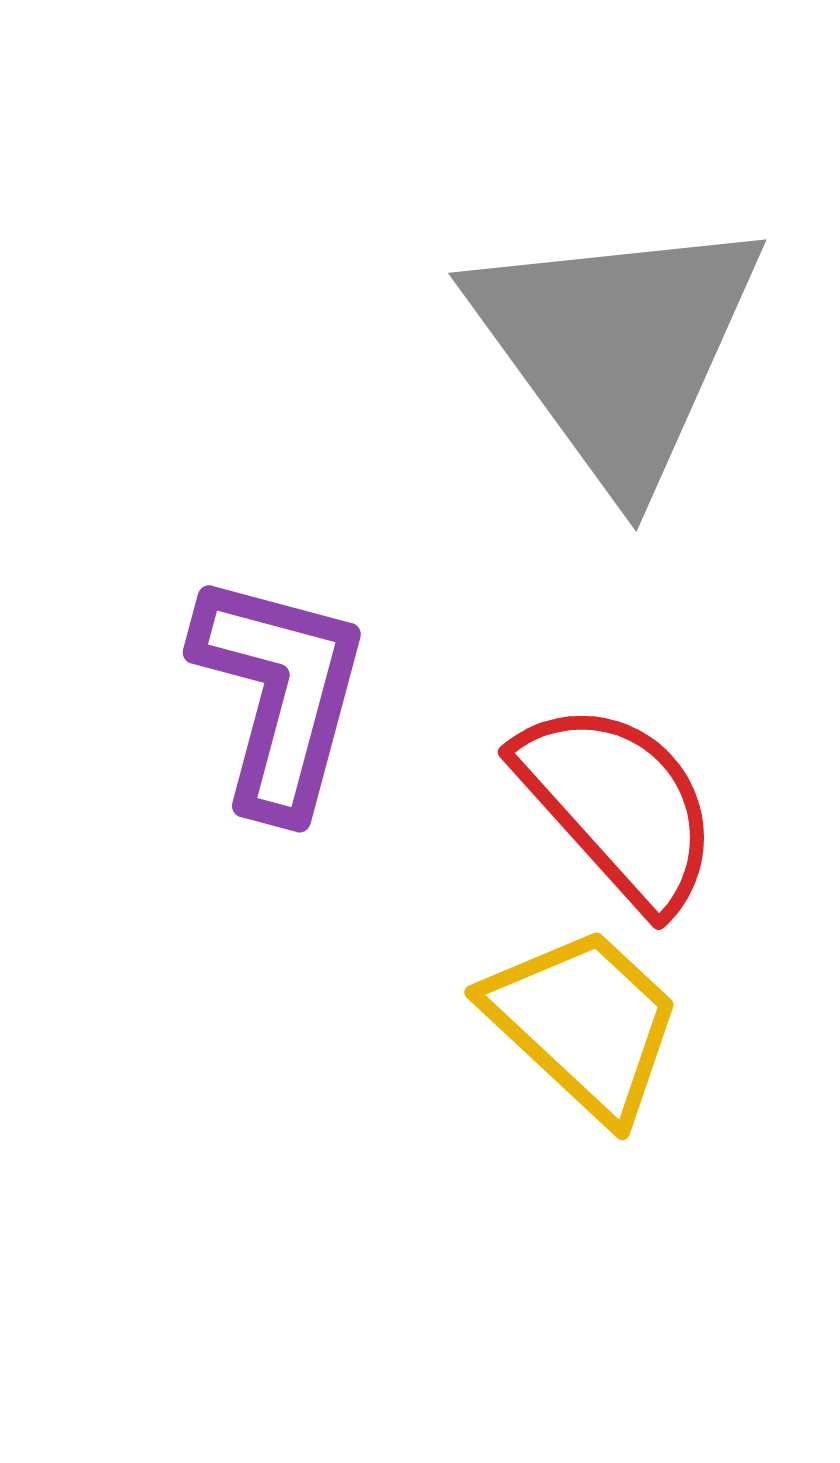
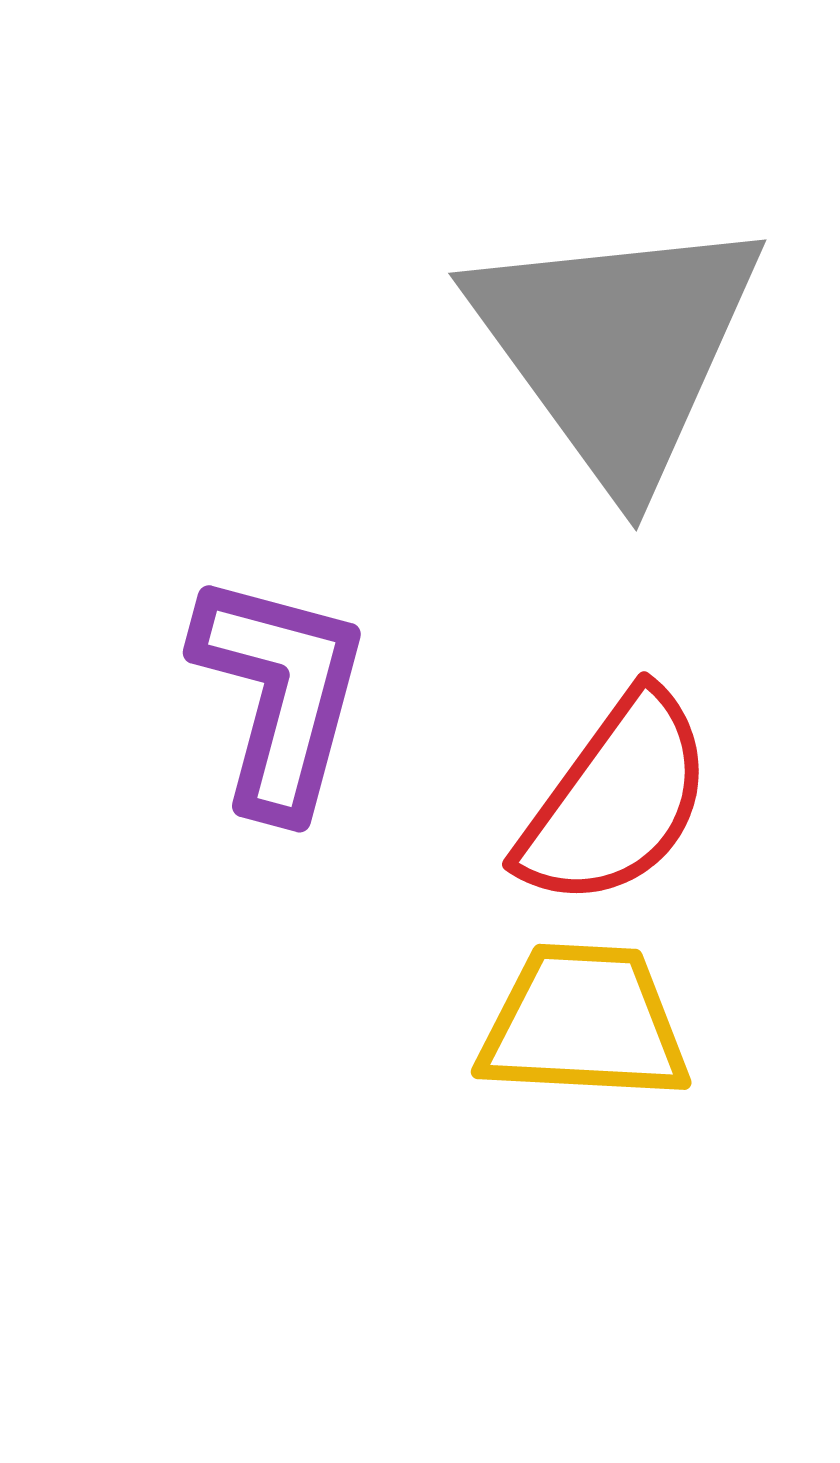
red semicircle: moved 2 px left, 5 px up; rotated 78 degrees clockwise
yellow trapezoid: rotated 40 degrees counterclockwise
